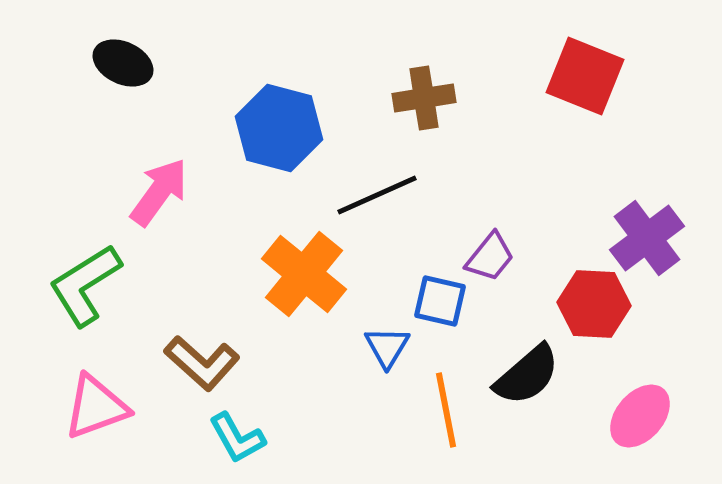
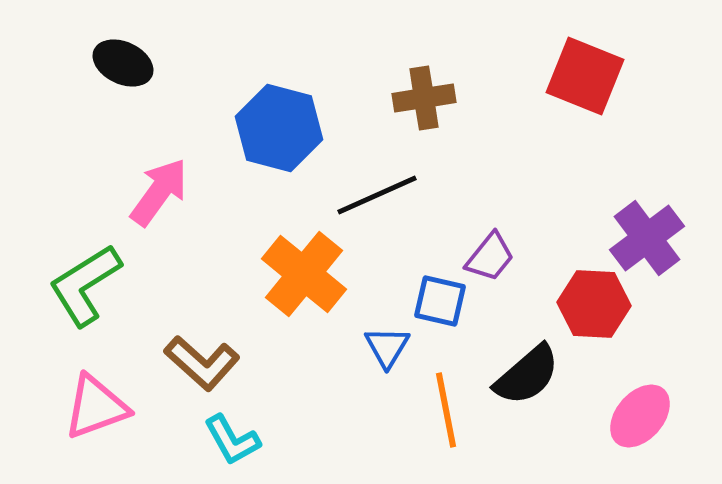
cyan L-shape: moved 5 px left, 2 px down
